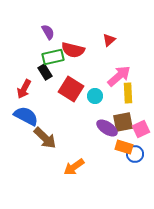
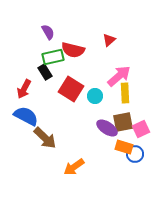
yellow rectangle: moved 3 px left
